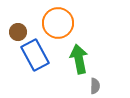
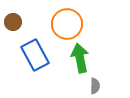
orange circle: moved 9 px right, 1 px down
brown circle: moved 5 px left, 10 px up
green arrow: moved 1 px right, 1 px up
